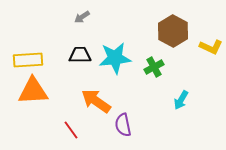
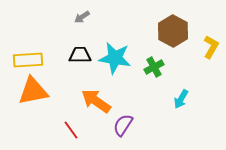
yellow L-shape: rotated 85 degrees counterclockwise
cyan star: rotated 16 degrees clockwise
orange triangle: rotated 8 degrees counterclockwise
cyan arrow: moved 1 px up
purple semicircle: rotated 45 degrees clockwise
